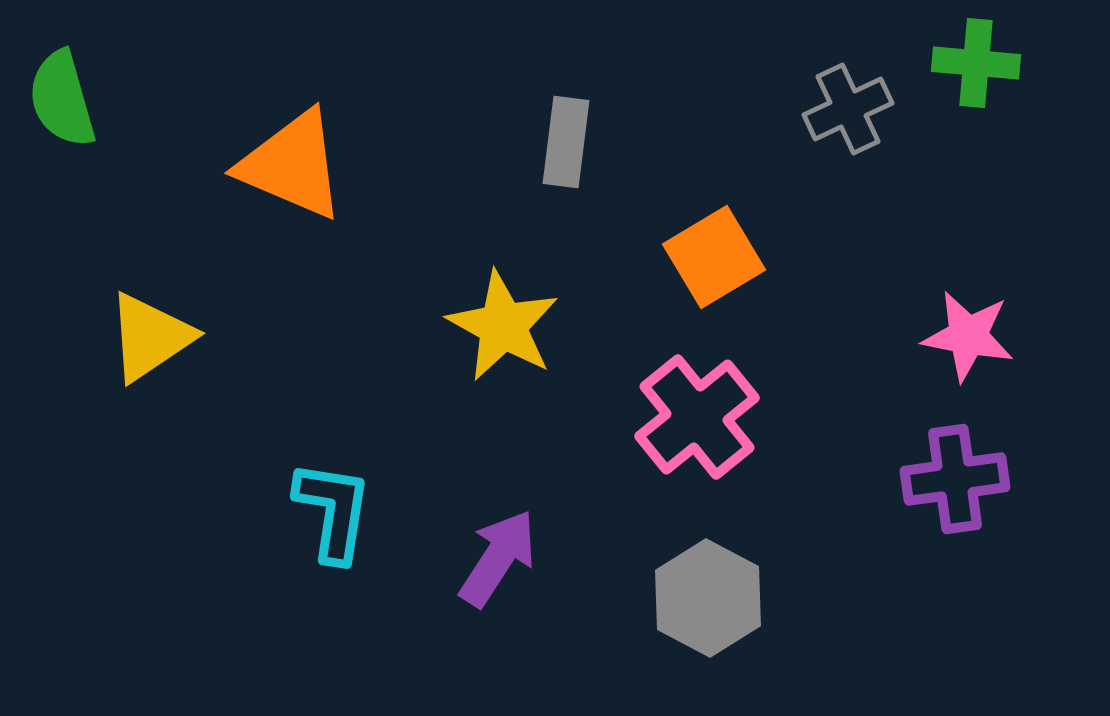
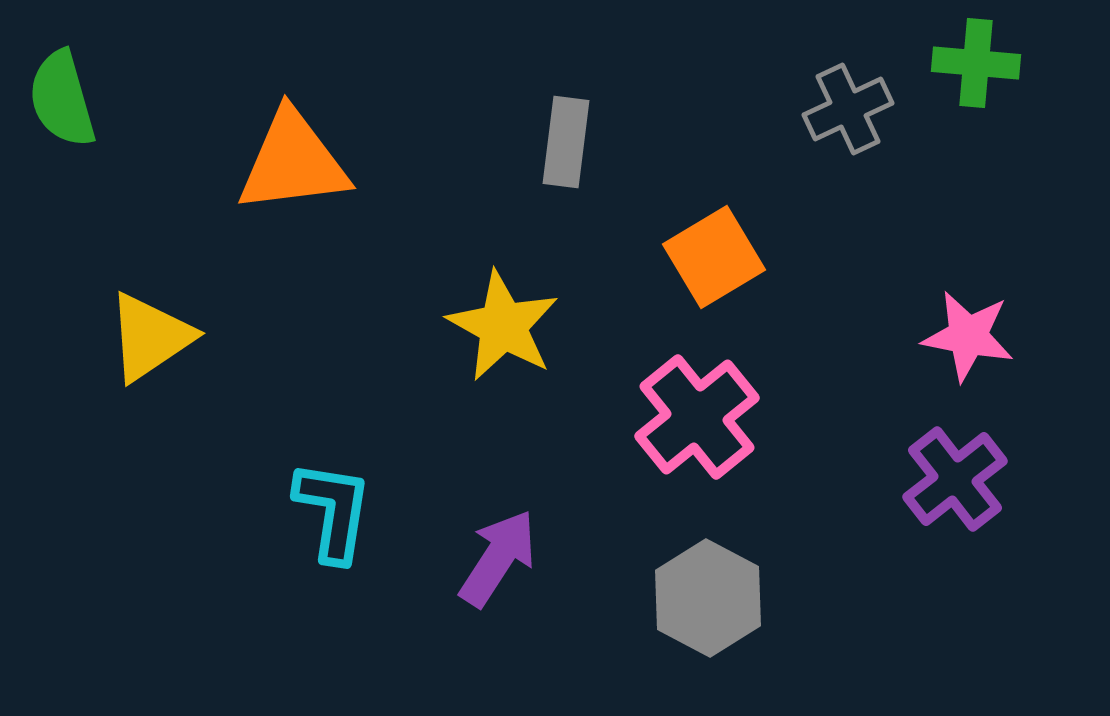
orange triangle: moved 1 px right, 3 px up; rotated 30 degrees counterclockwise
purple cross: rotated 30 degrees counterclockwise
